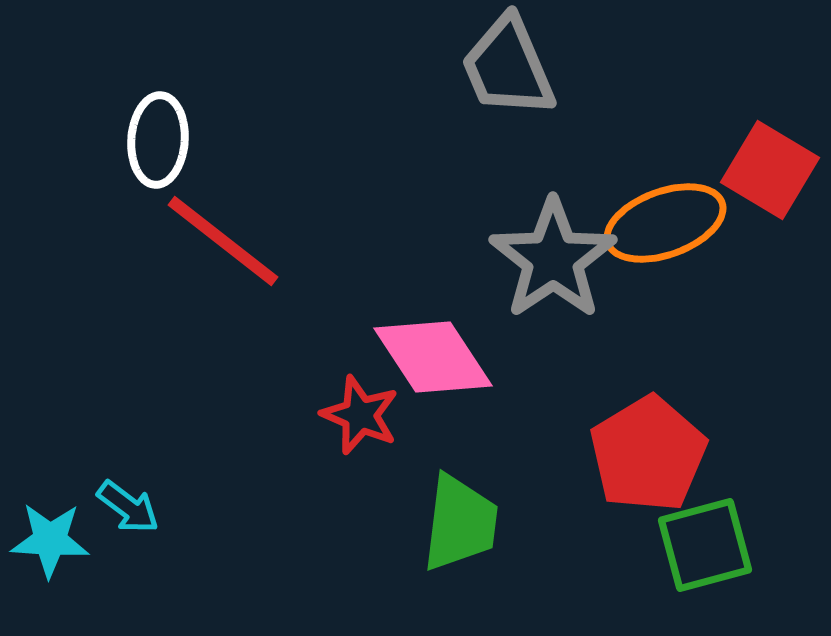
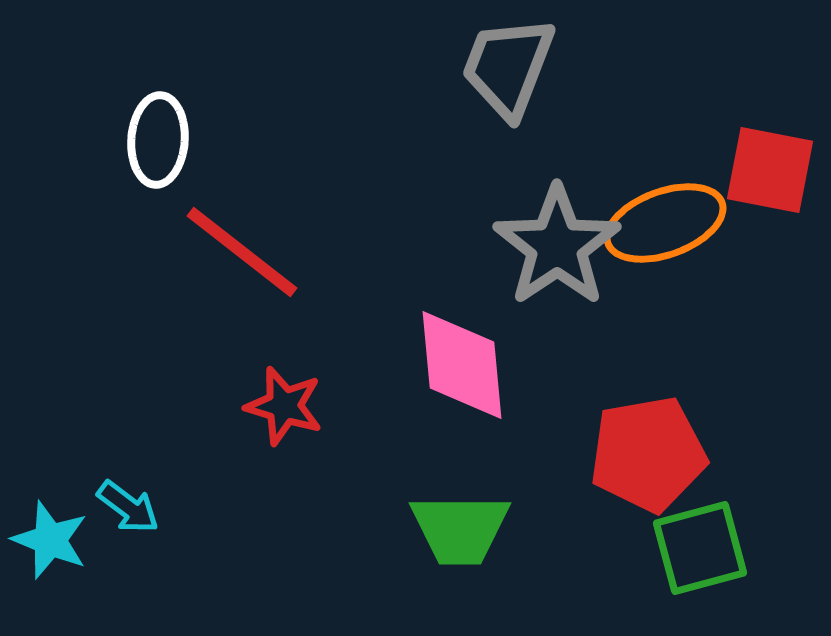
gray trapezoid: rotated 44 degrees clockwise
red square: rotated 20 degrees counterclockwise
red line: moved 19 px right, 11 px down
gray star: moved 4 px right, 13 px up
pink diamond: moved 29 px right, 8 px down; rotated 28 degrees clockwise
red star: moved 76 px left, 9 px up; rotated 6 degrees counterclockwise
red pentagon: rotated 21 degrees clockwise
green trapezoid: moved 6 px down; rotated 83 degrees clockwise
cyan star: rotated 18 degrees clockwise
green square: moved 5 px left, 3 px down
